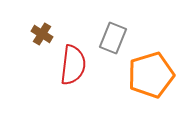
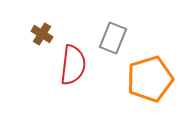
orange pentagon: moved 1 px left, 4 px down
